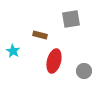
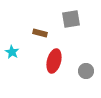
brown rectangle: moved 2 px up
cyan star: moved 1 px left, 1 px down
gray circle: moved 2 px right
